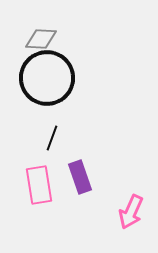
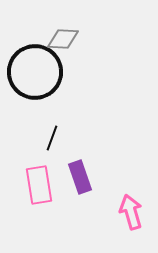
gray diamond: moved 22 px right
black circle: moved 12 px left, 6 px up
pink arrow: rotated 140 degrees clockwise
